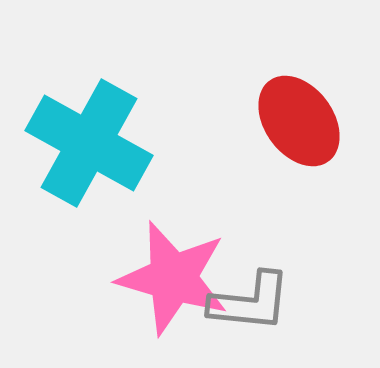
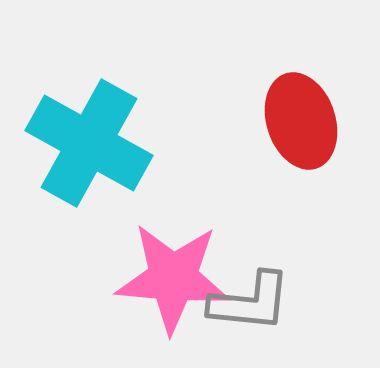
red ellipse: moved 2 px right; rotated 18 degrees clockwise
pink star: rotated 11 degrees counterclockwise
